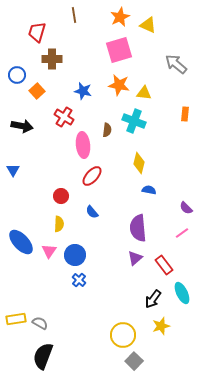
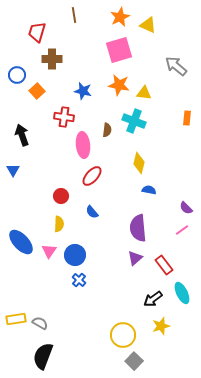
gray arrow at (176, 64): moved 2 px down
orange rectangle at (185, 114): moved 2 px right, 4 px down
red cross at (64, 117): rotated 24 degrees counterclockwise
black arrow at (22, 126): moved 9 px down; rotated 120 degrees counterclockwise
pink line at (182, 233): moved 3 px up
black arrow at (153, 299): rotated 18 degrees clockwise
